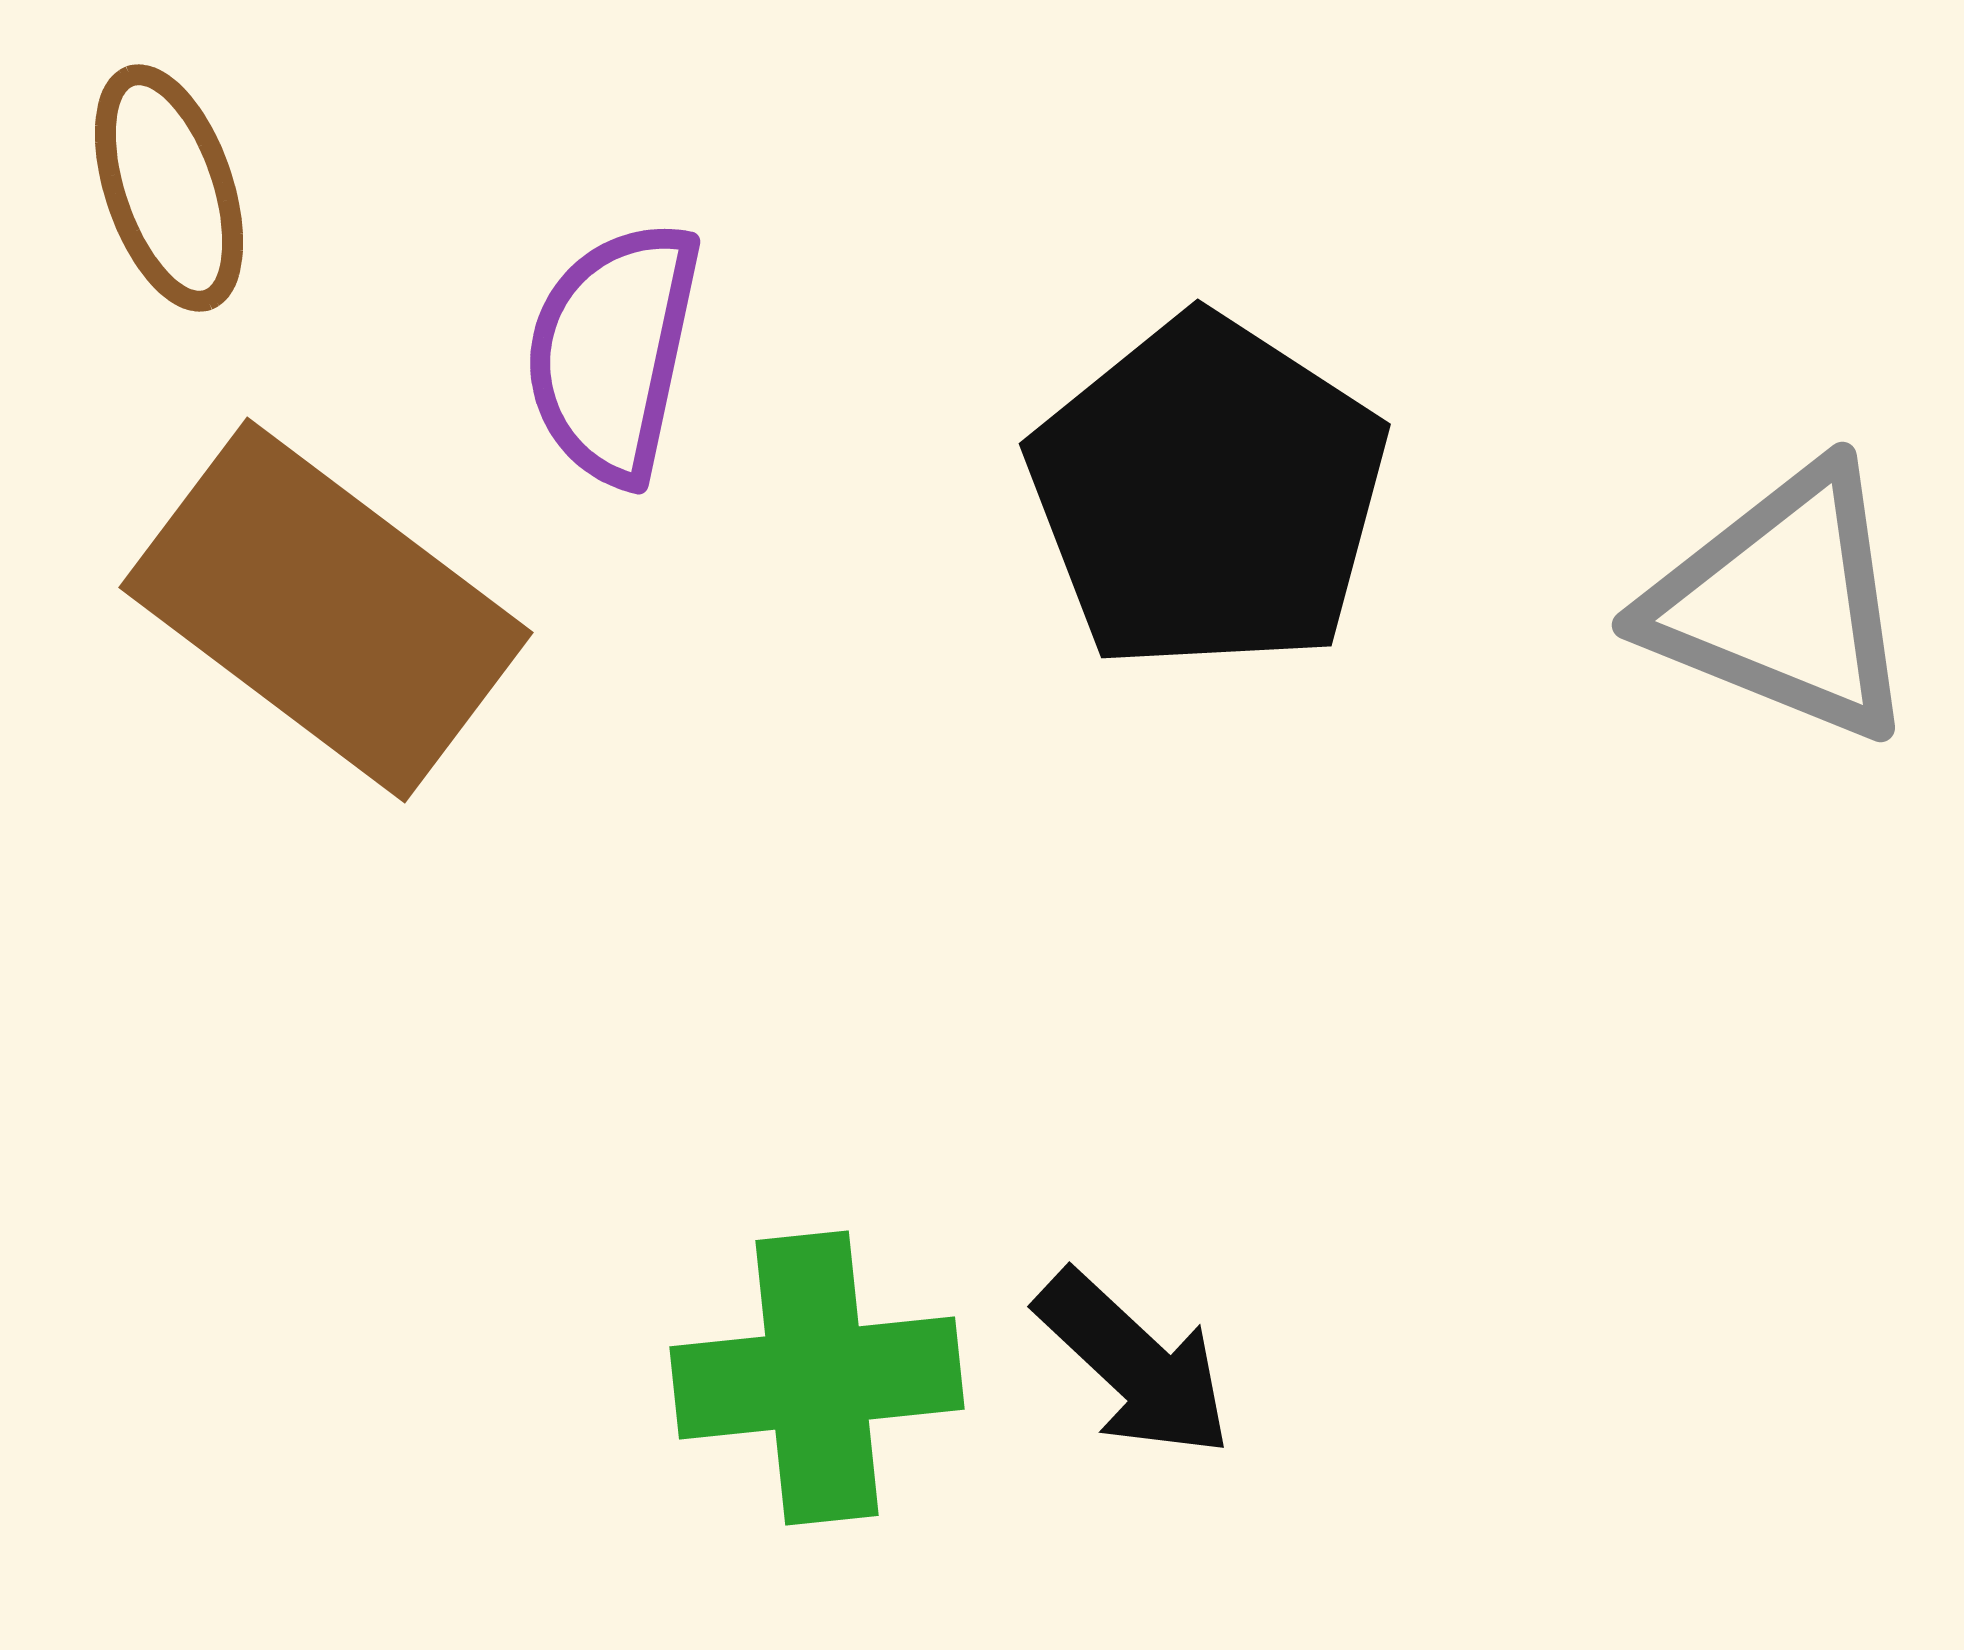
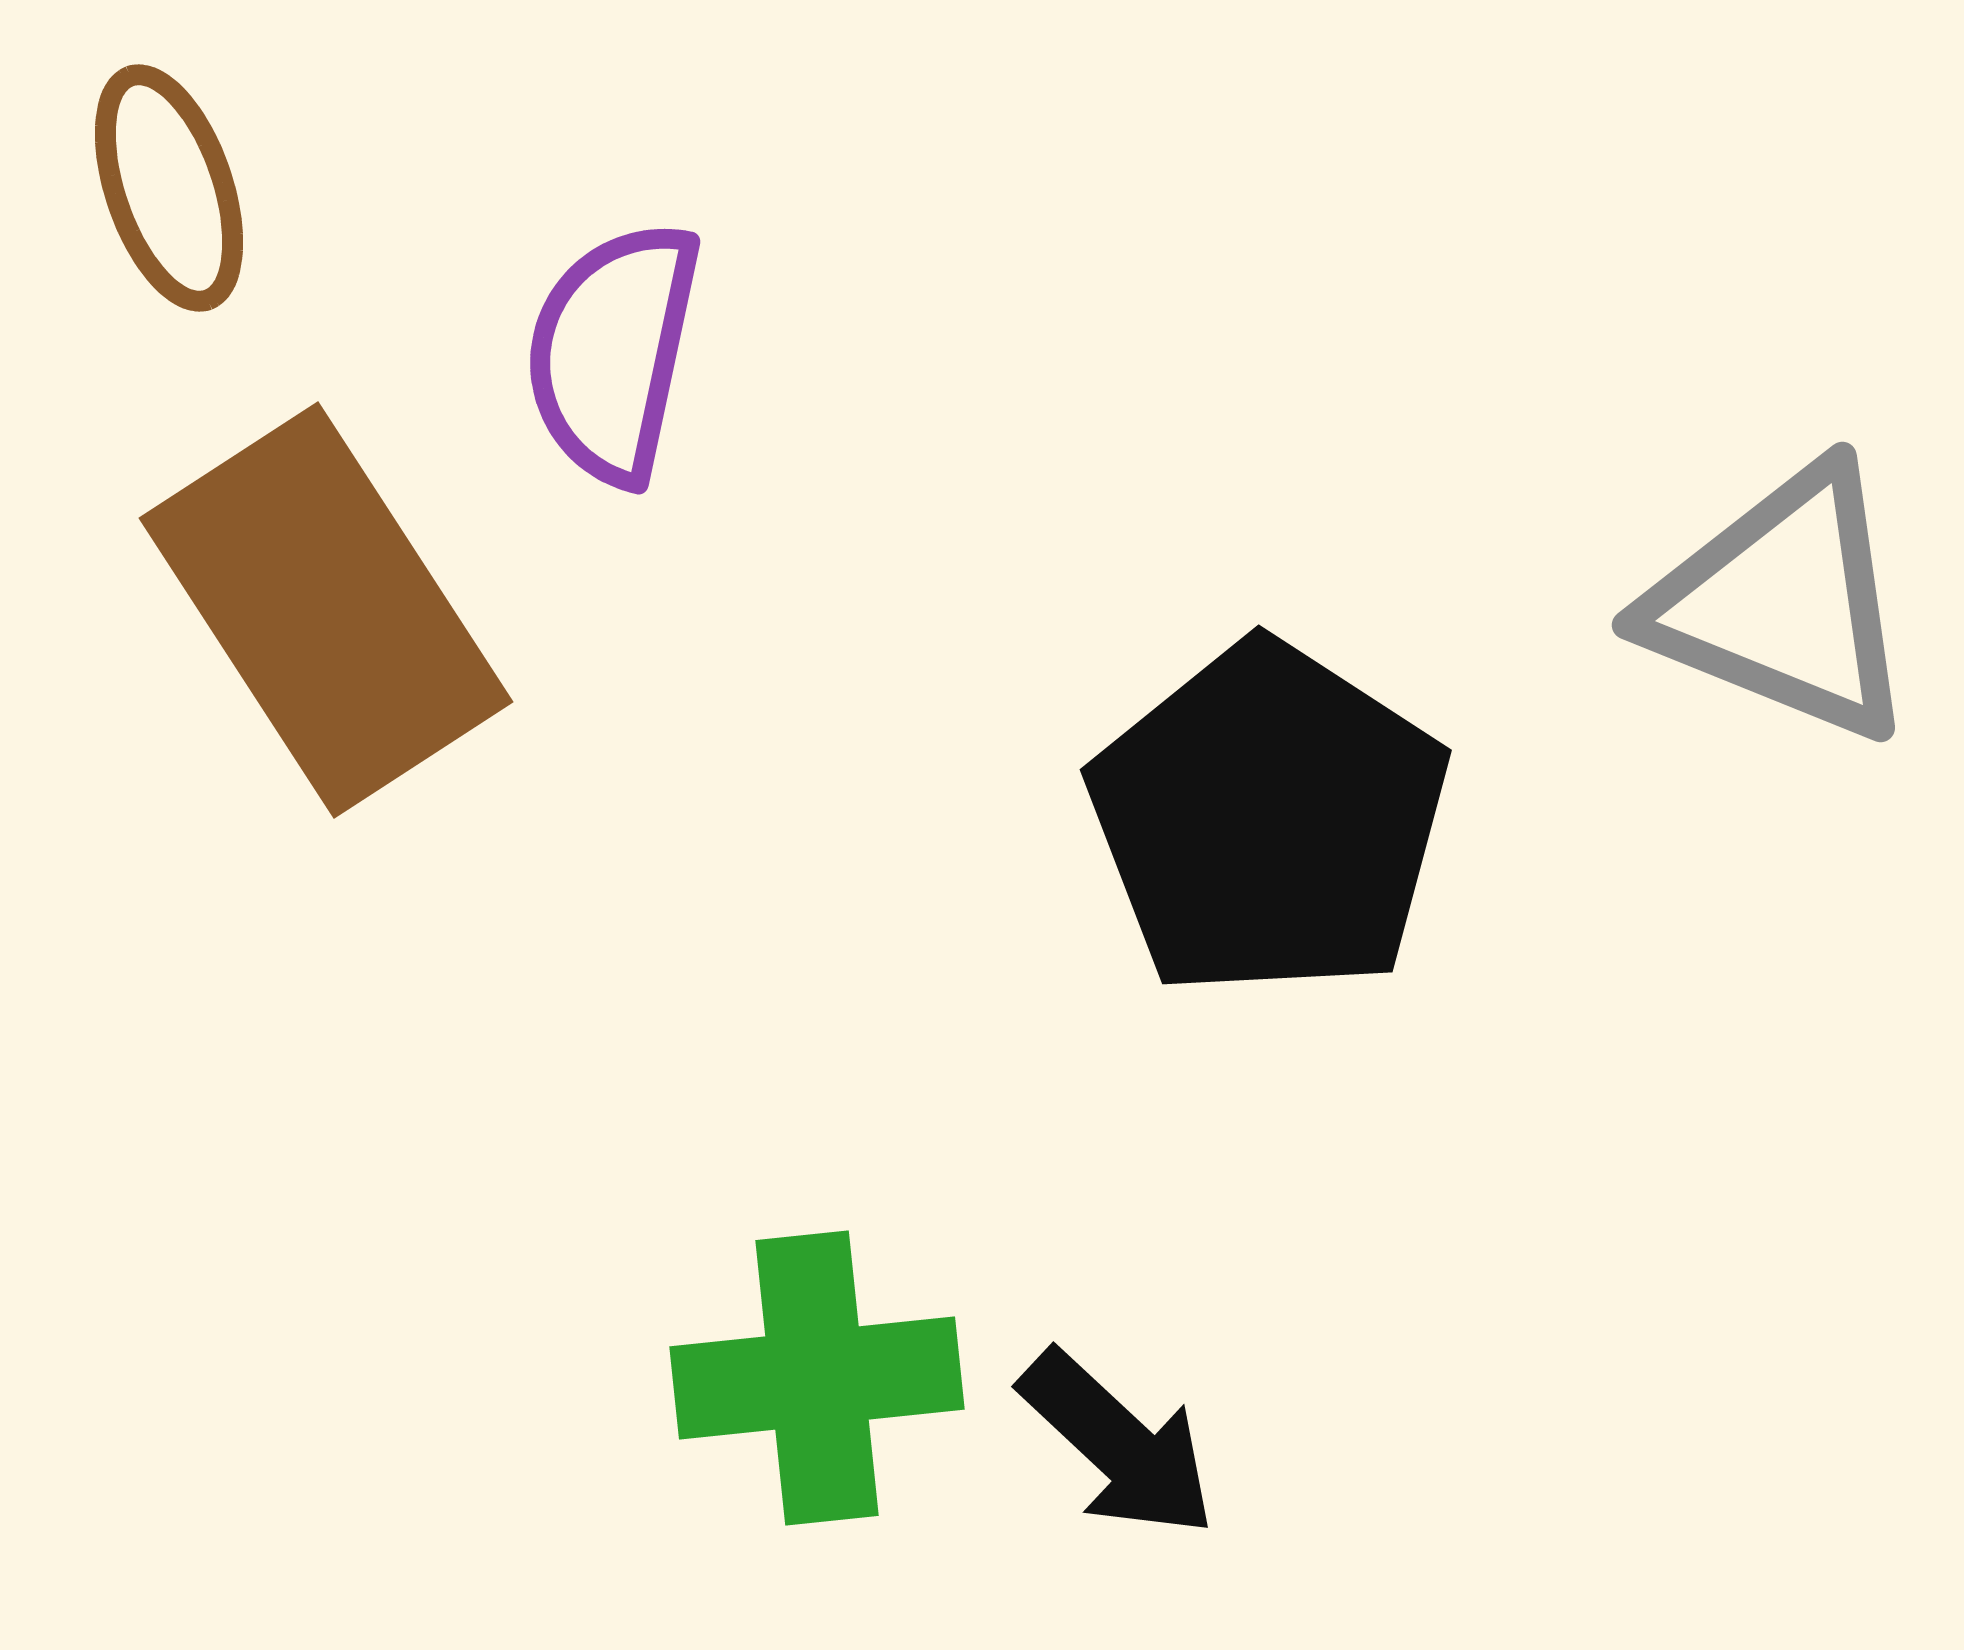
black pentagon: moved 61 px right, 326 px down
brown rectangle: rotated 20 degrees clockwise
black arrow: moved 16 px left, 80 px down
